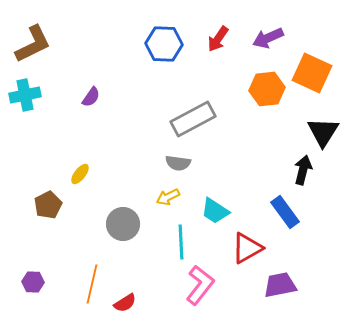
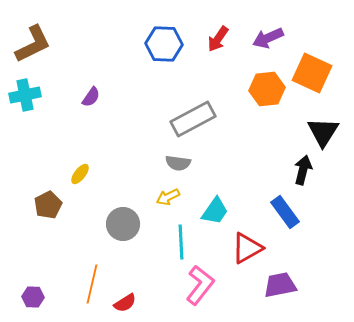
cyan trapezoid: rotated 88 degrees counterclockwise
purple hexagon: moved 15 px down
